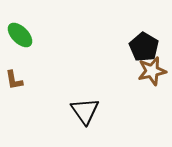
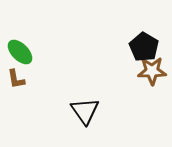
green ellipse: moved 17 px down
brown star: rotated 12 degrees clockwise
brown L-shape: moved 2 px right, 1 px up
